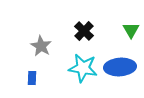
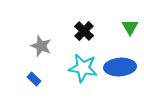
green triangle: moved 1 px left, 3 px up
gray star: rotated 10 degrees counterclockwise
blue rectangle: moved 2 px right, 1 px down; rotated 48 degrees counterclockwise
